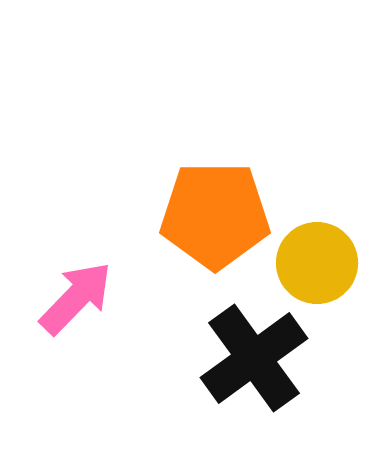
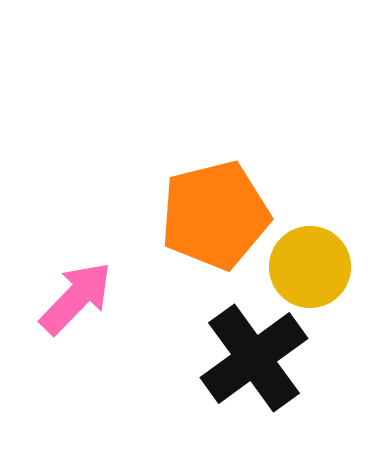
orange pentagon: rotated 14 degrees counterclockwise
yellow circle: moved 7 px left, 4 px down
